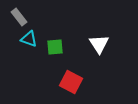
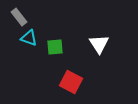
cyan triangle: moved 1 px up
